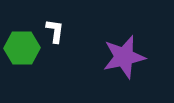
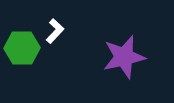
white L-shape: rotated 35 degrees clockwise
